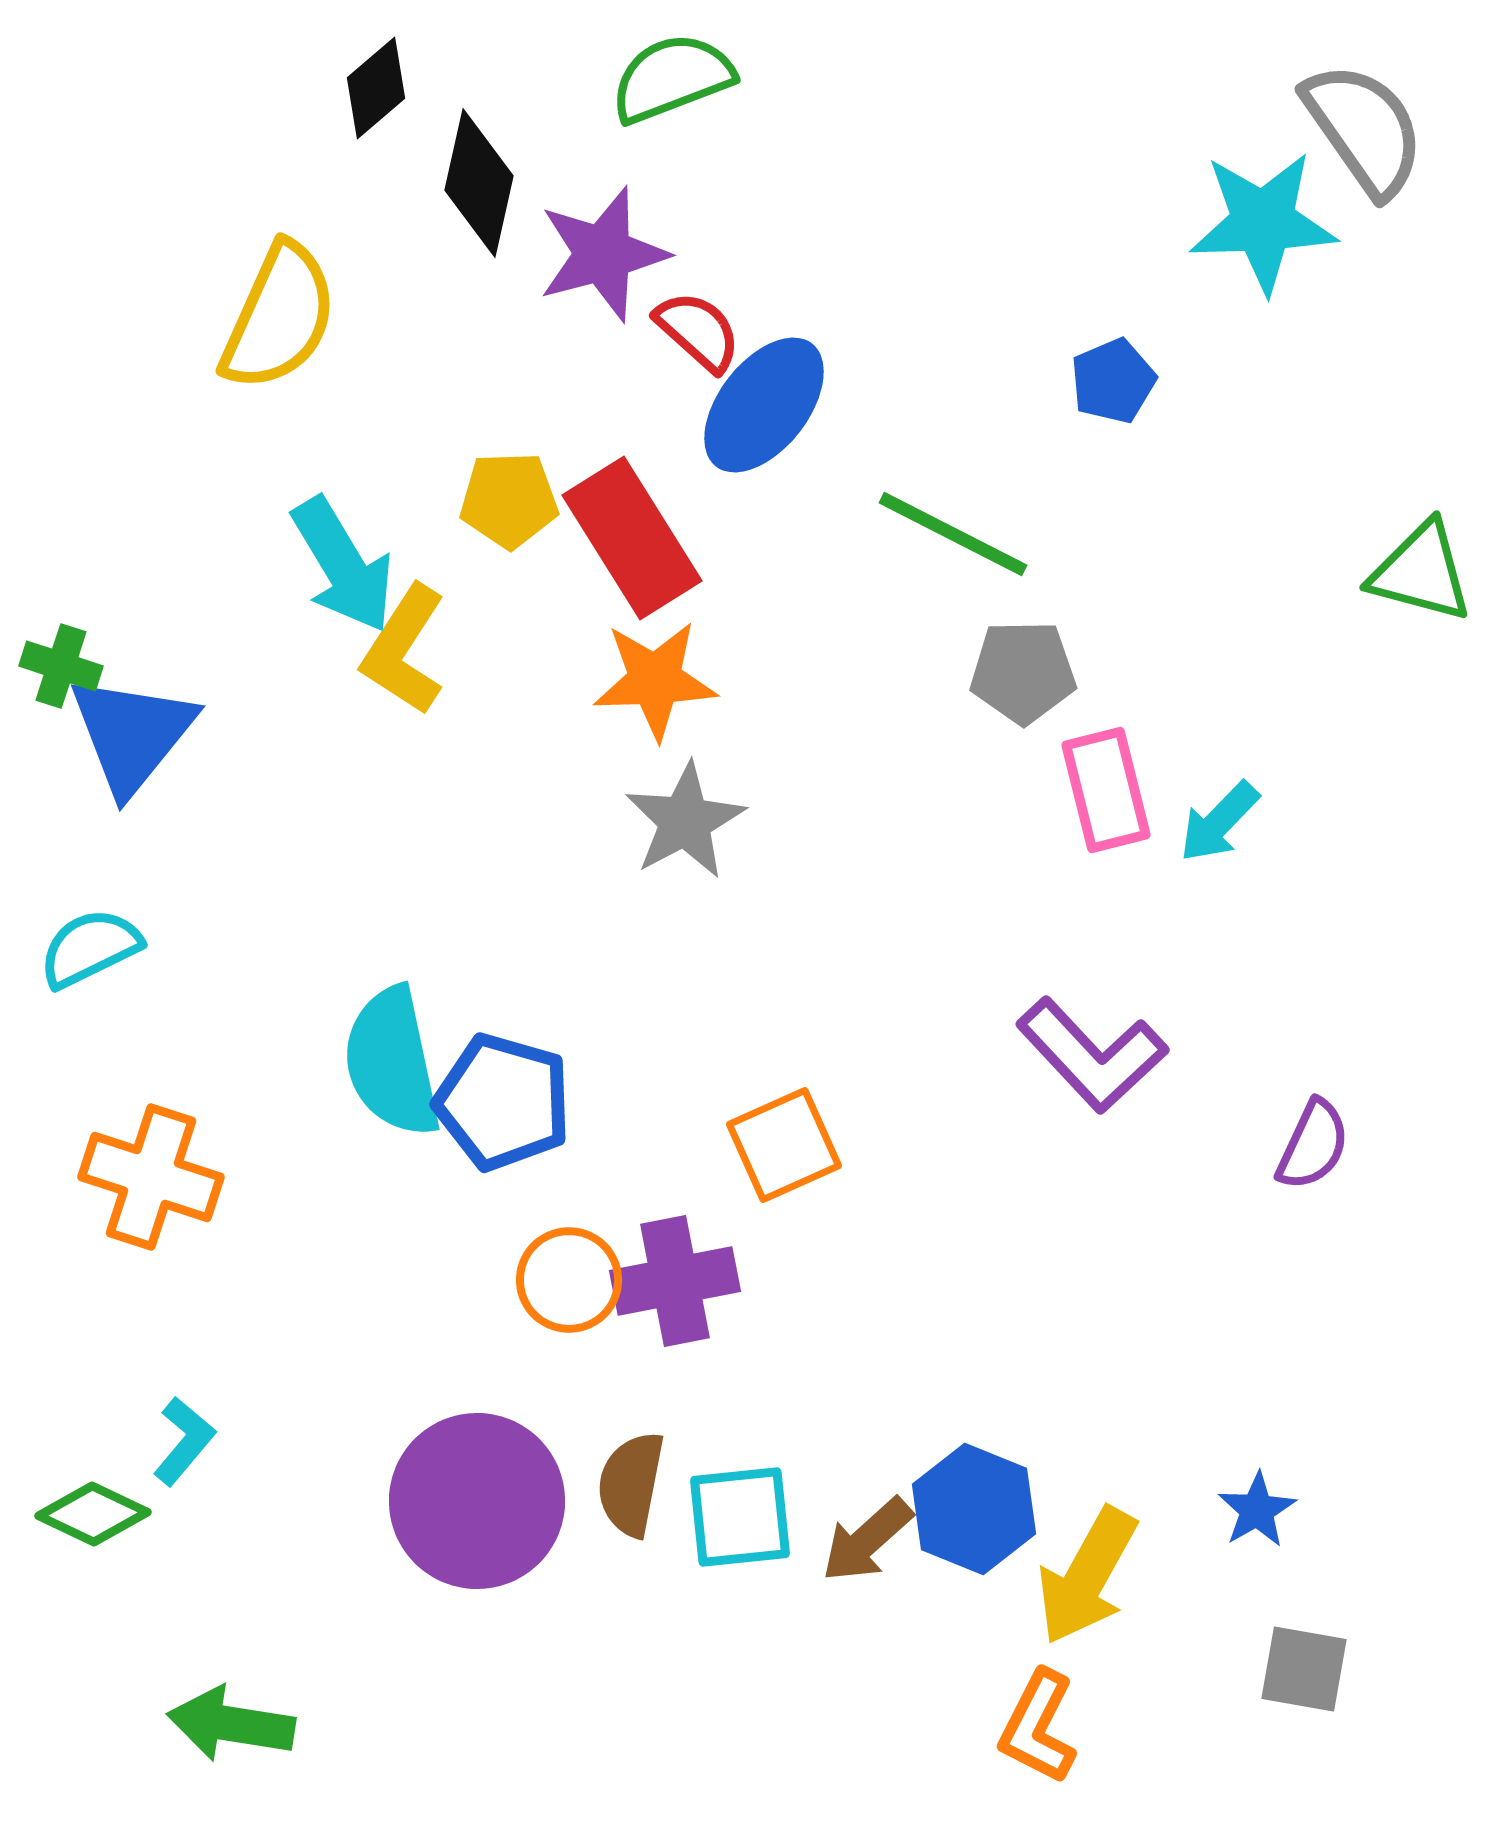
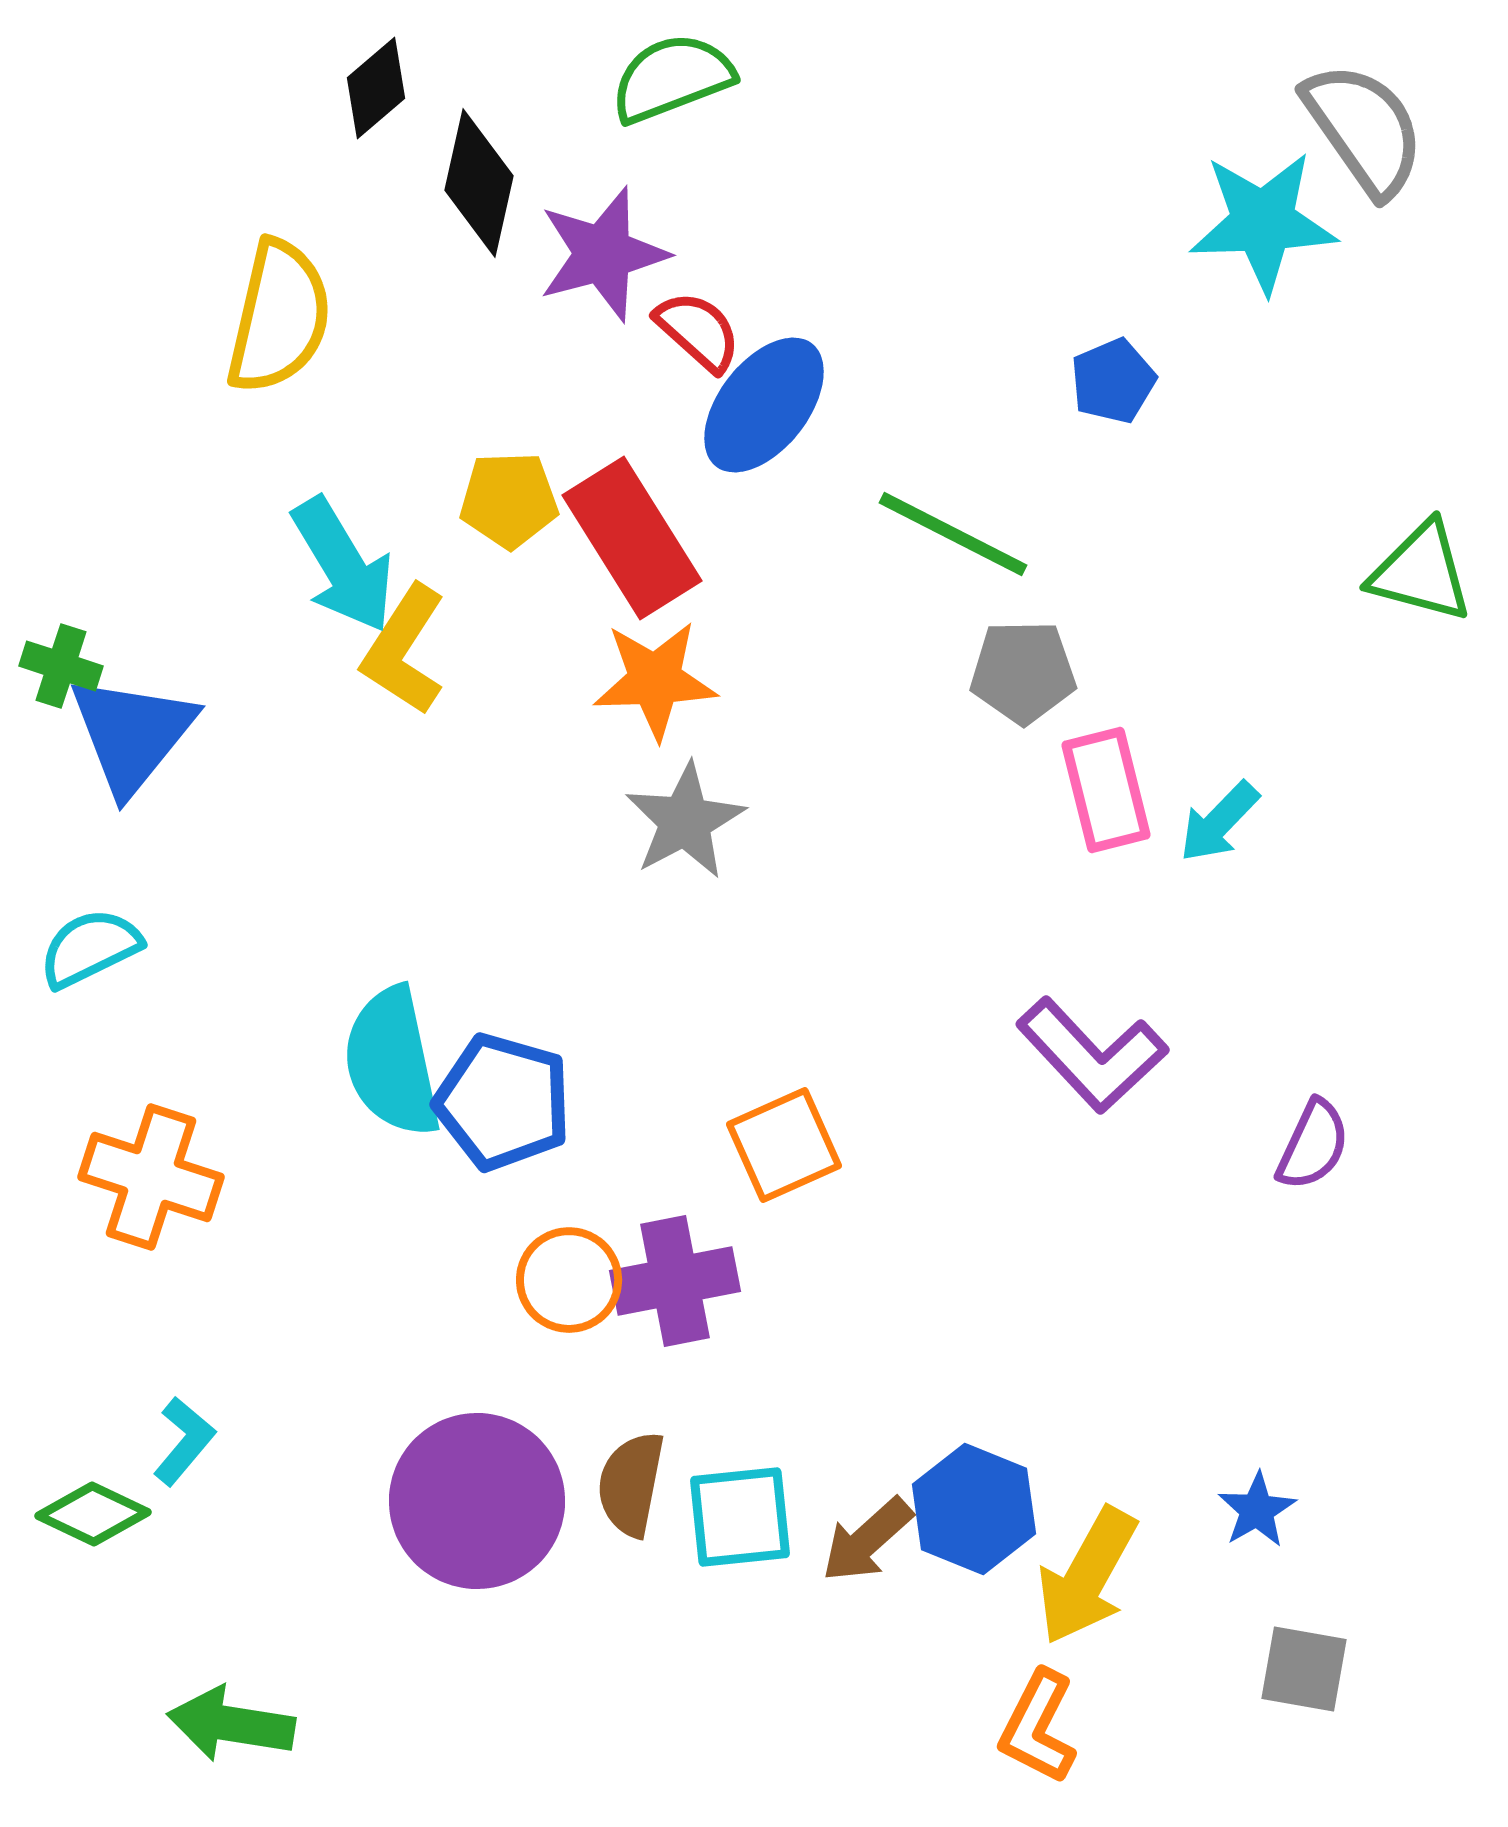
yellow semicircle at (279, 317): rotated 11 degrees counterclockwise
